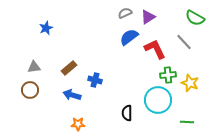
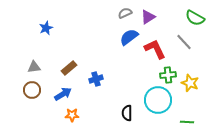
blue cross: moved 1 px right, 1 px up; rotated 32 degrees counterclockwise
brown circle: moved 2 px right
blue arrow: moved 9 px left, 1 px up; rotated 132 degrees clockwise
orange star: moved 6 px left, 9 px up
